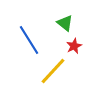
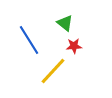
red star: rotated 21 degrees clockwise
